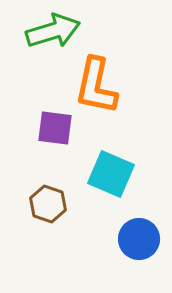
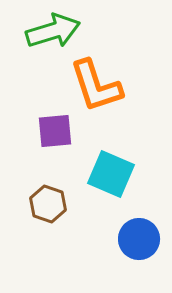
orange L-shape: rotated 30 degrees counterclockwise
purple square: moved 3 px down; rotated 12 degrees counterclockwise
